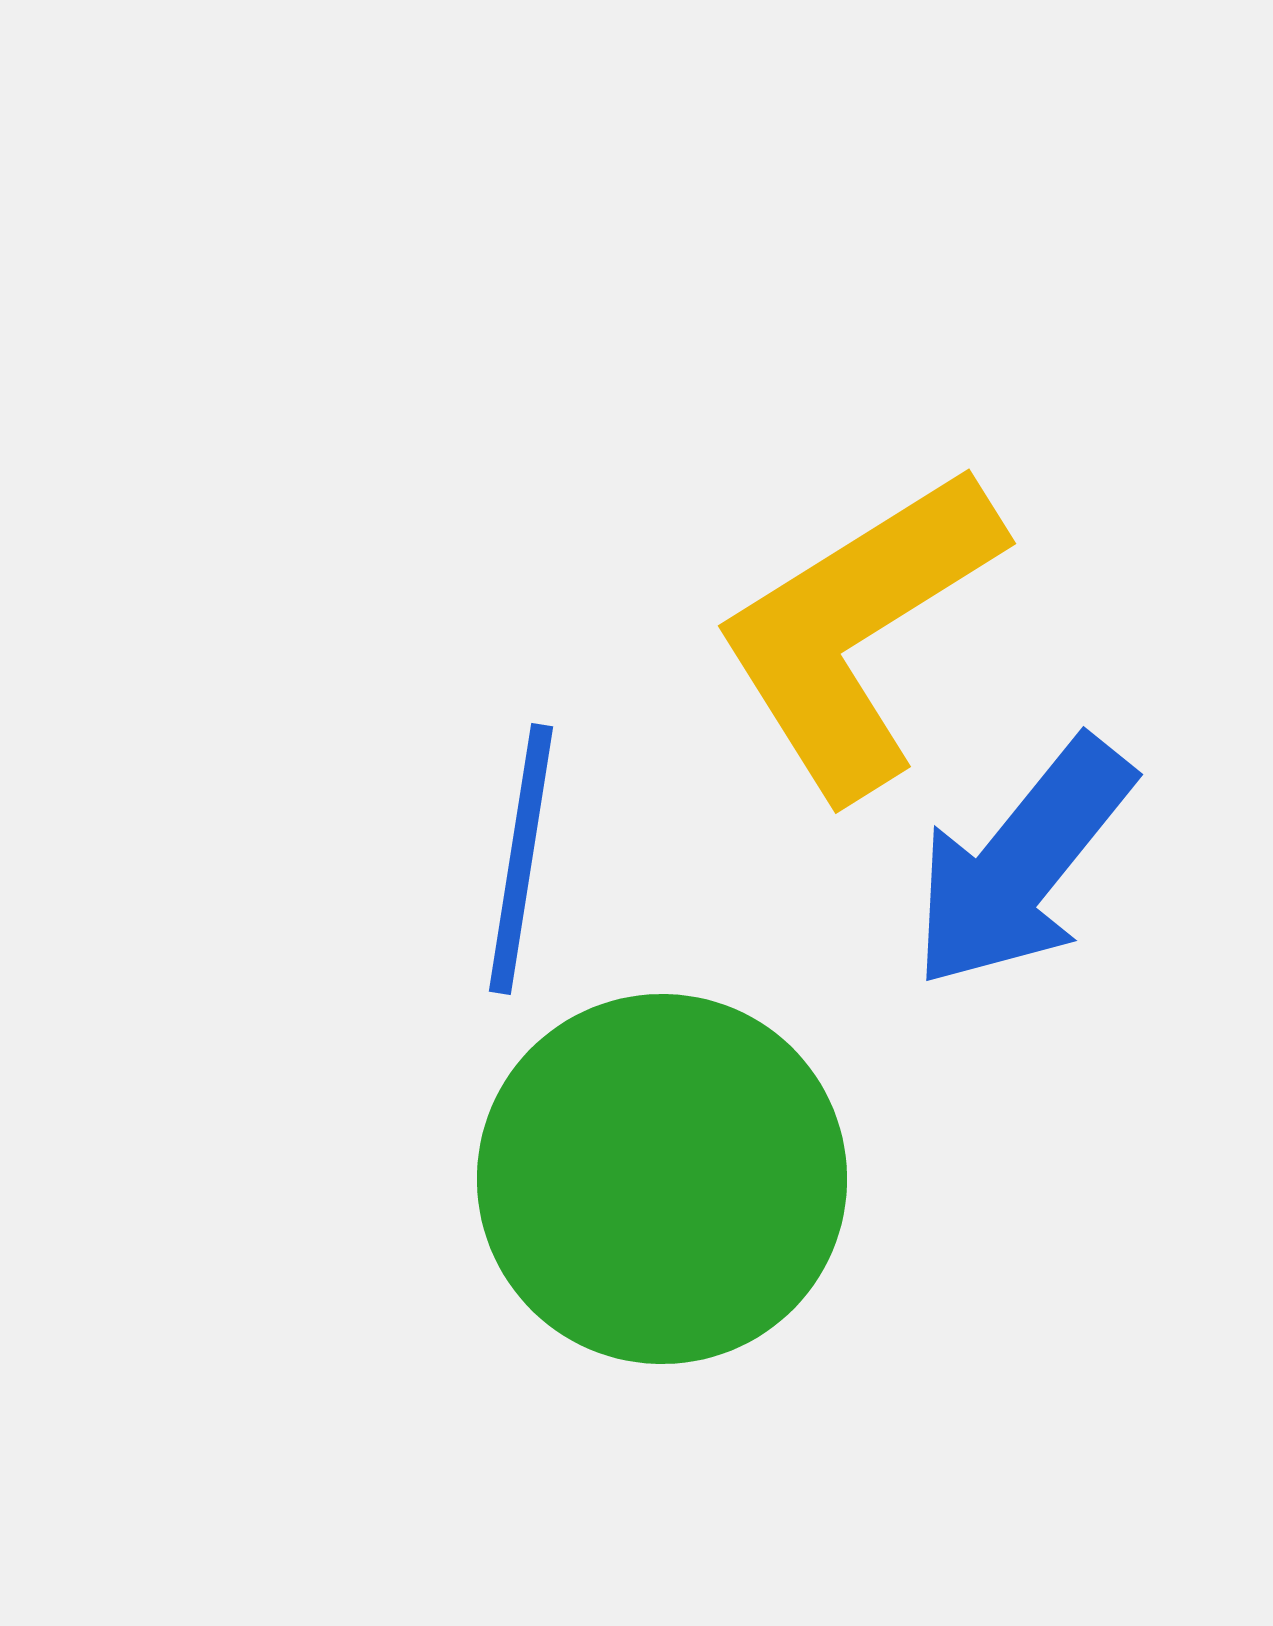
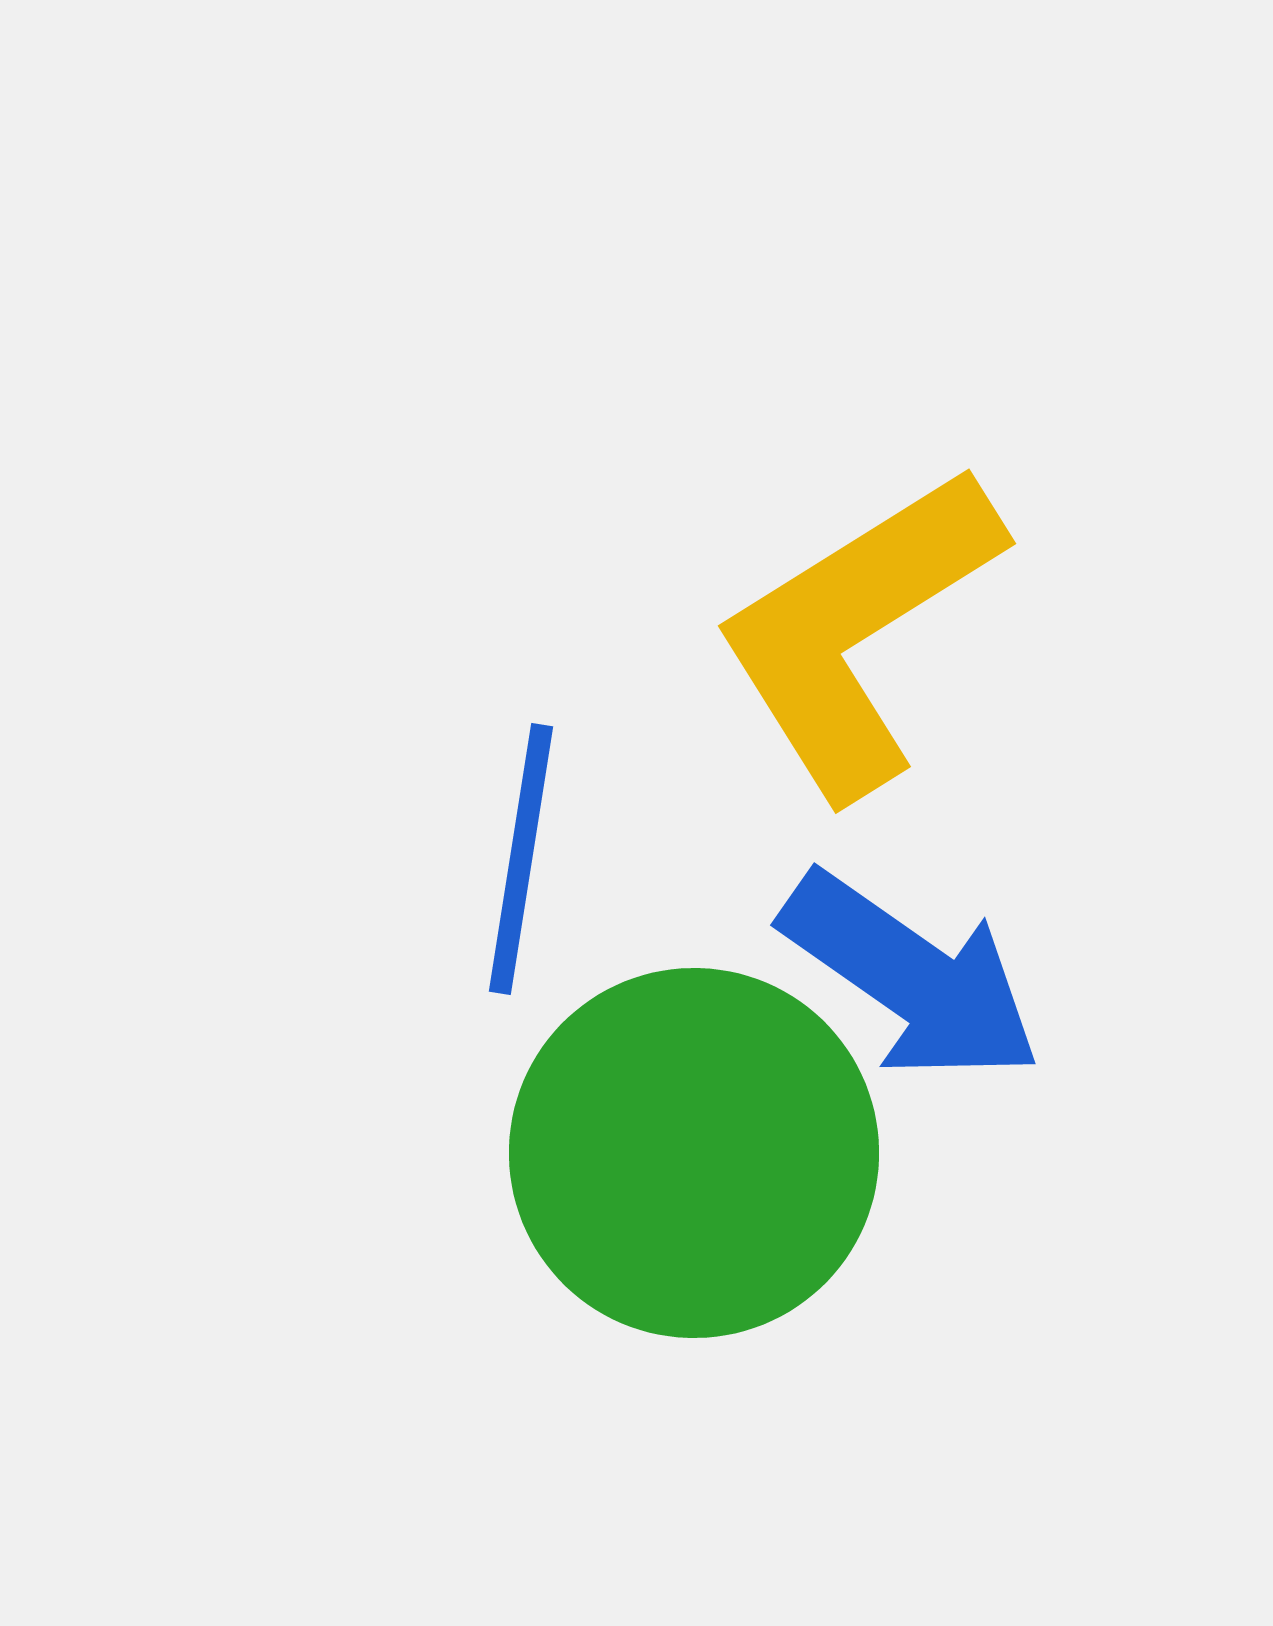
blue arrow: moved 111 px left, 114 px down; rotated 94 degrees counterclockwise
green circle: moved 32 px right, 26 px up
